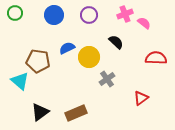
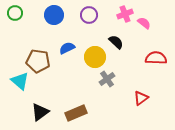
yellow circle: moved 6 px right
